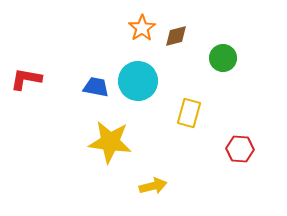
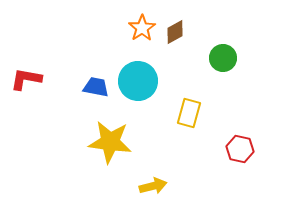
brown diamond: moved 1 px left, 4 px up; rotated 15 degrees counterclockwise
red hexagon: rotated 8 degrees clockwise
